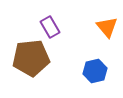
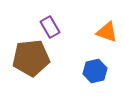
orange triangle: moved 5 px down; rotated 30 degrees counterclockwise
